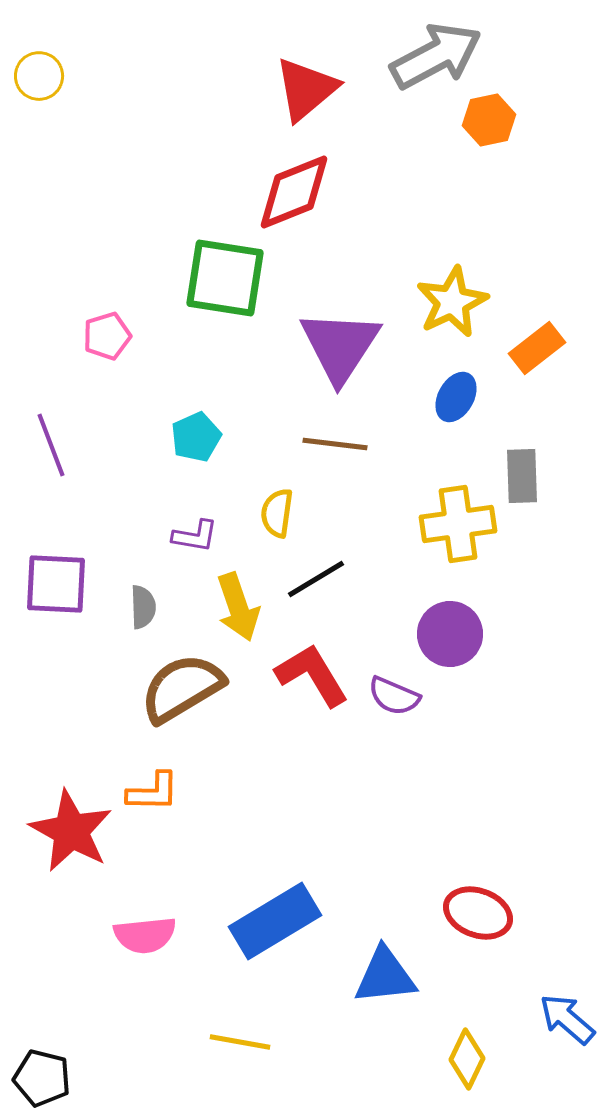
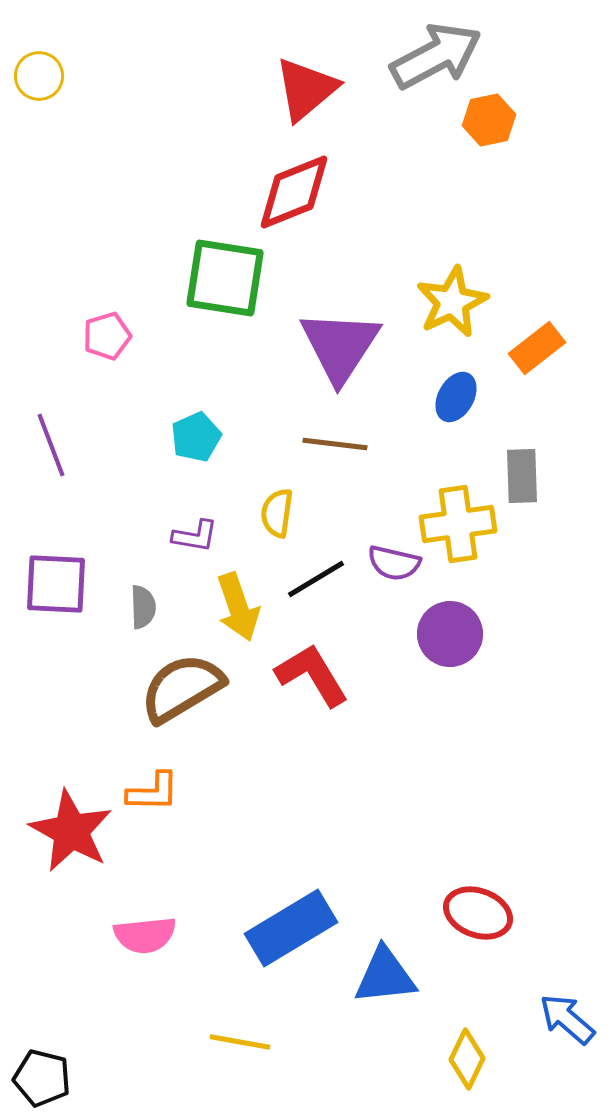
purple semicircle: moved 133 px up; rotated 10 degrees counterclockwise
blue rectangle: moved 16 px right, 7 px down
